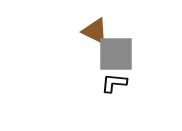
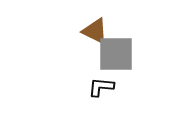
black L-shape: moved 13 px left, 4 px down
